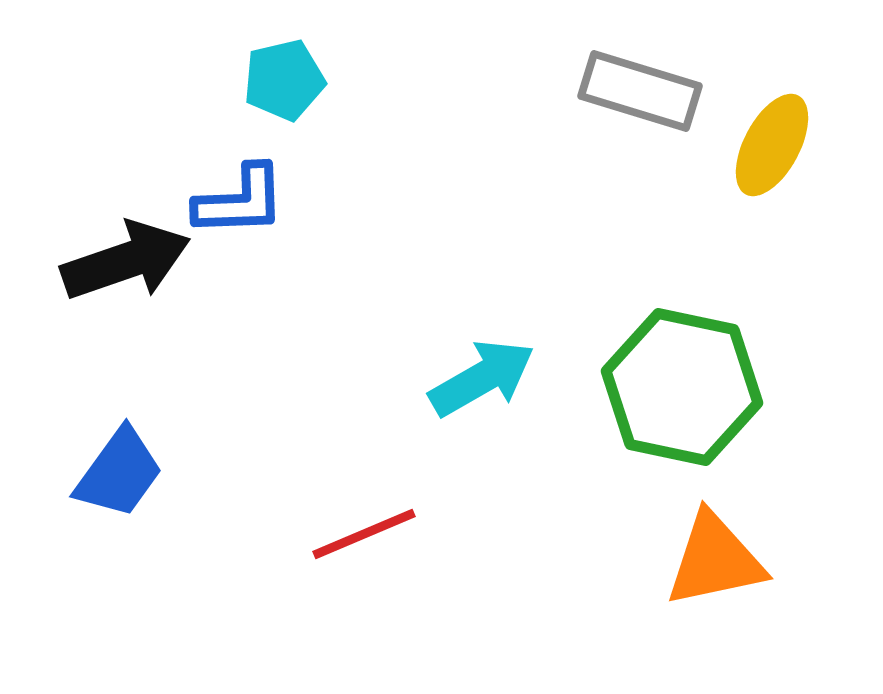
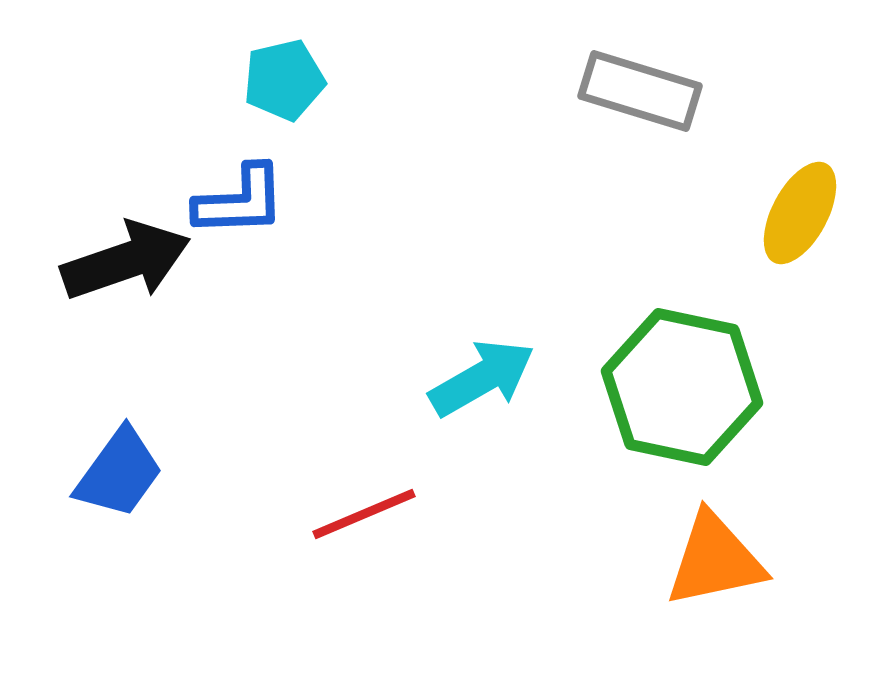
yellow ellipse: moved 28 px right, 68 px down
red line: moved 20 px up
